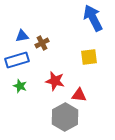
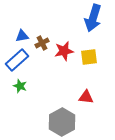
blue arrow: rotated 136 degrees counterclockwise
blue rectangle: rotated 25 degrees counterclockwise
red star: moved 9 px right, 30 px up; rotated 24 degrees counterclockwise
red triangle: moved 7 px right, 2 px down
gray hexagon: moved 3 px left, 5 px down
